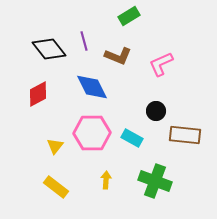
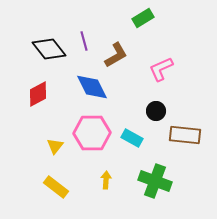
green rectangle: moved 14 px right, 2 px down
brown L-shape: moved 2 px left, 1 px up; rotated 52 degrees counterclockwise
pink L-shape: moved 5 px down
